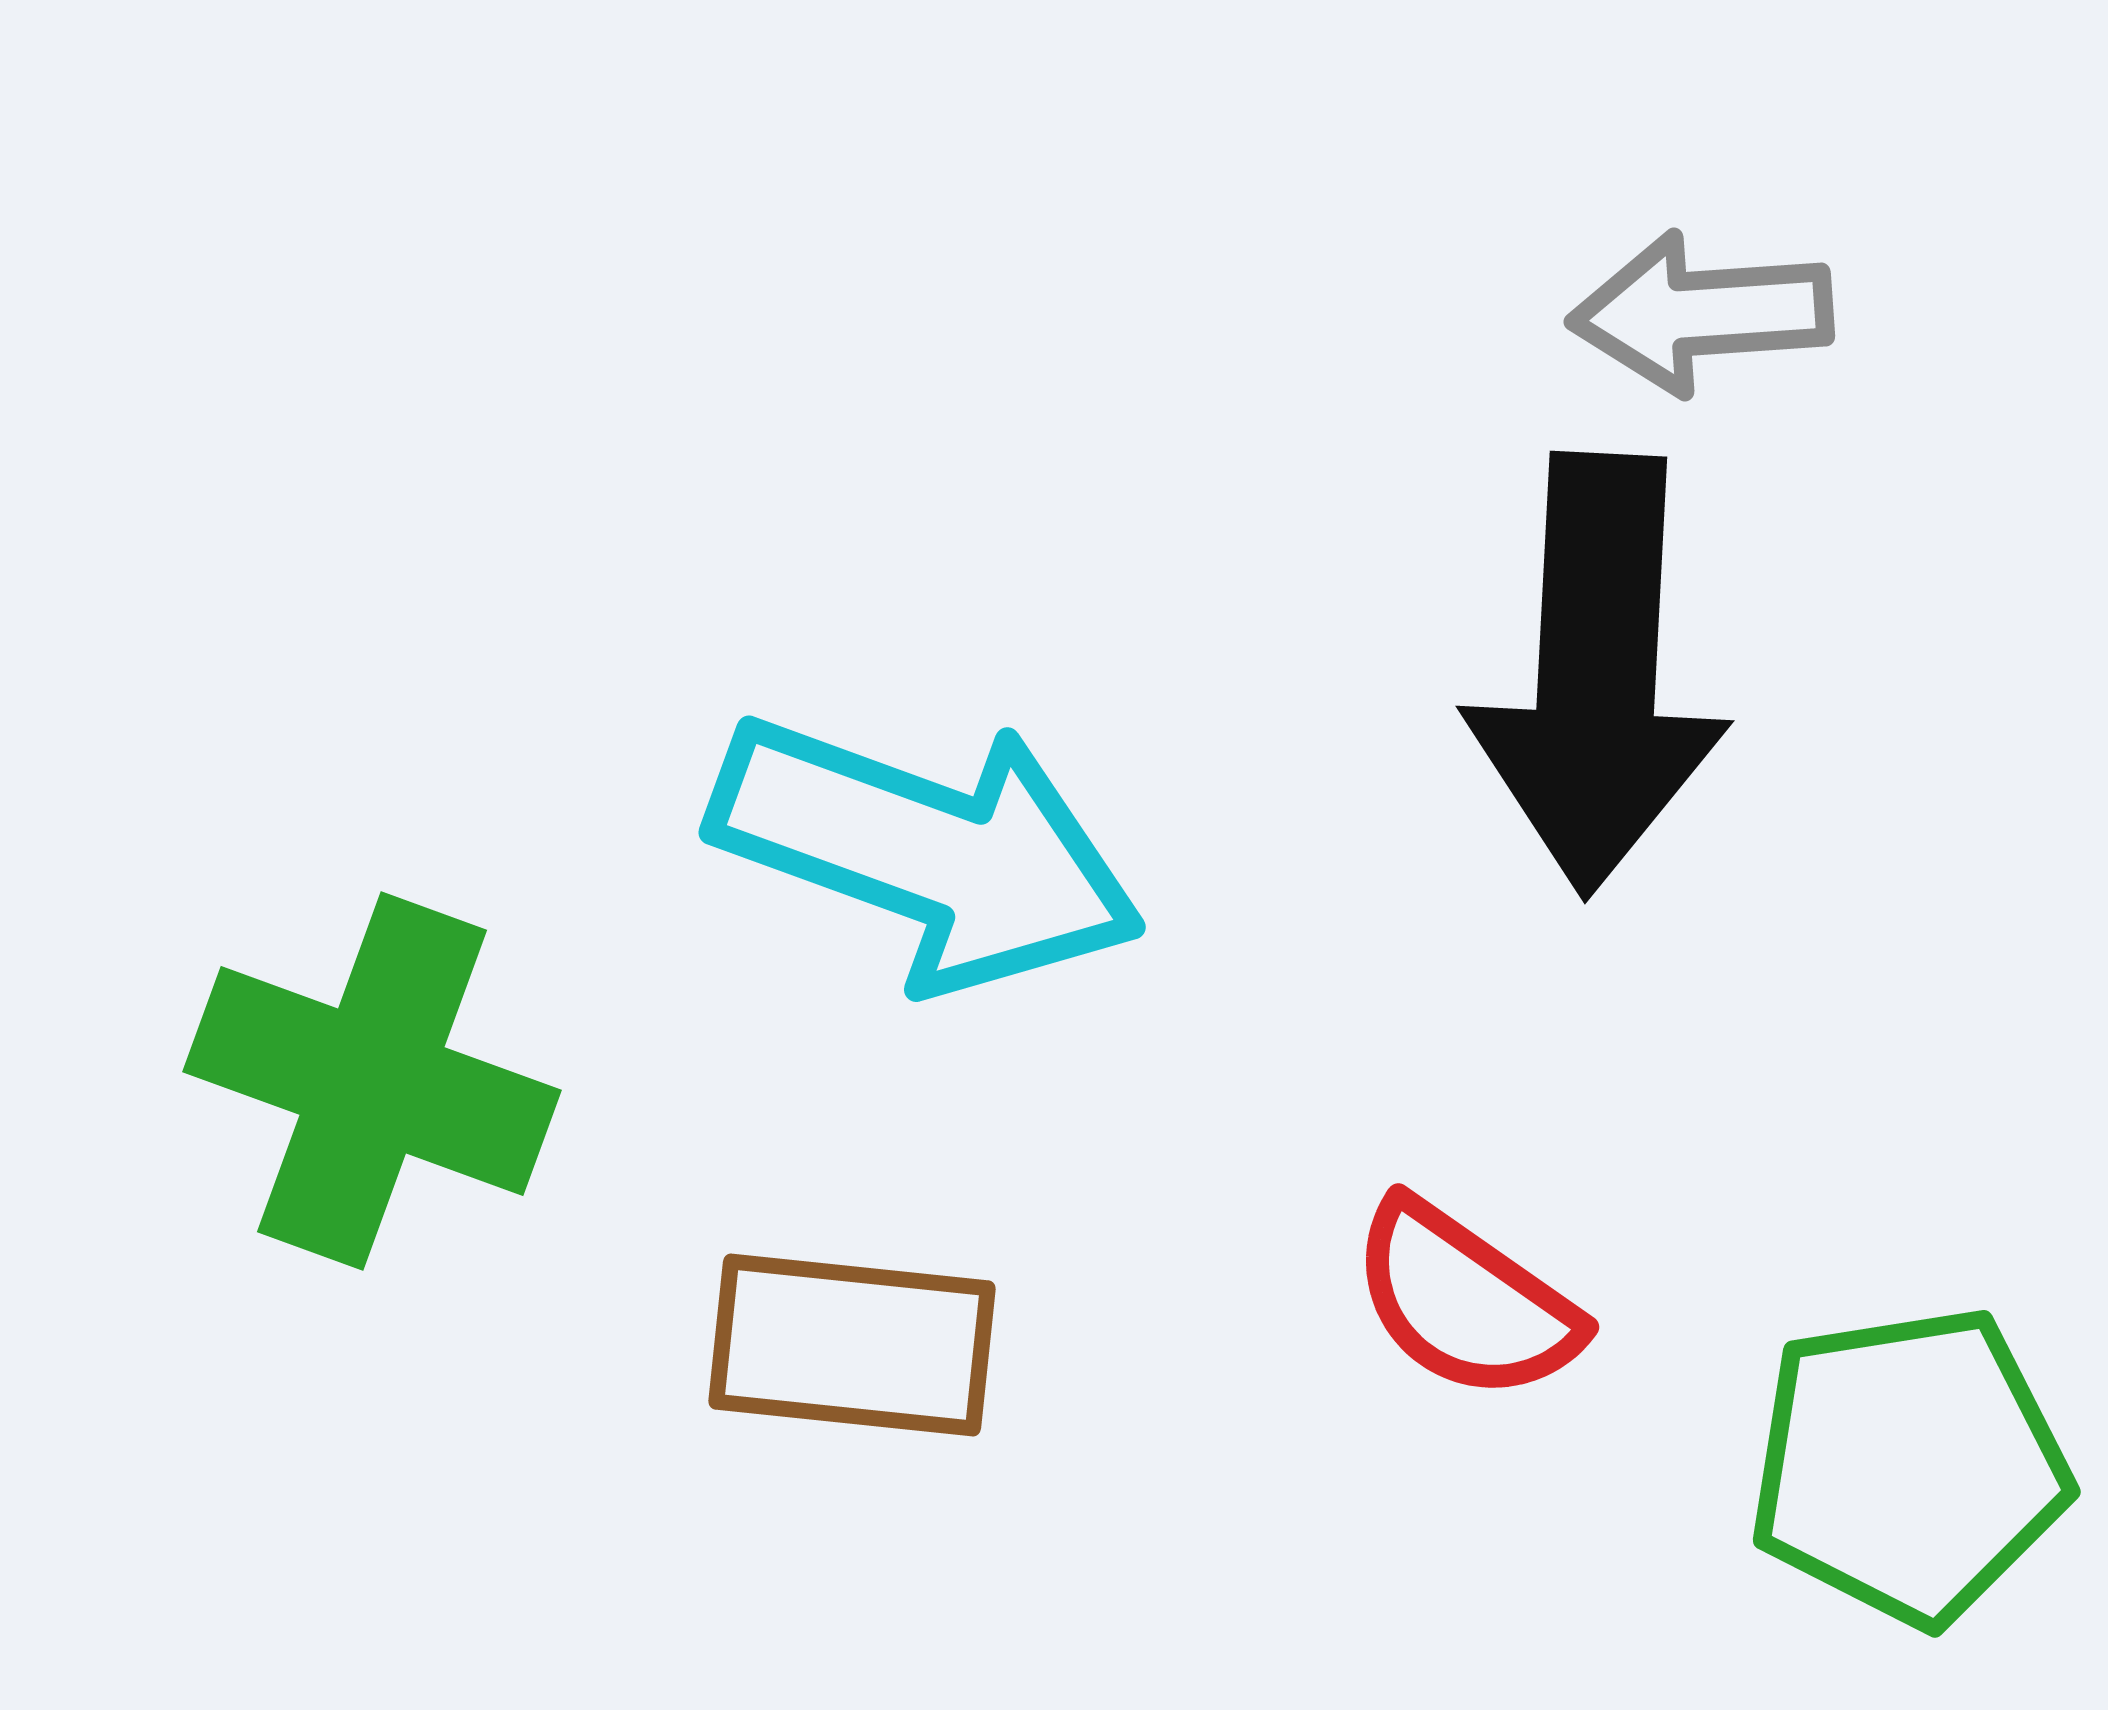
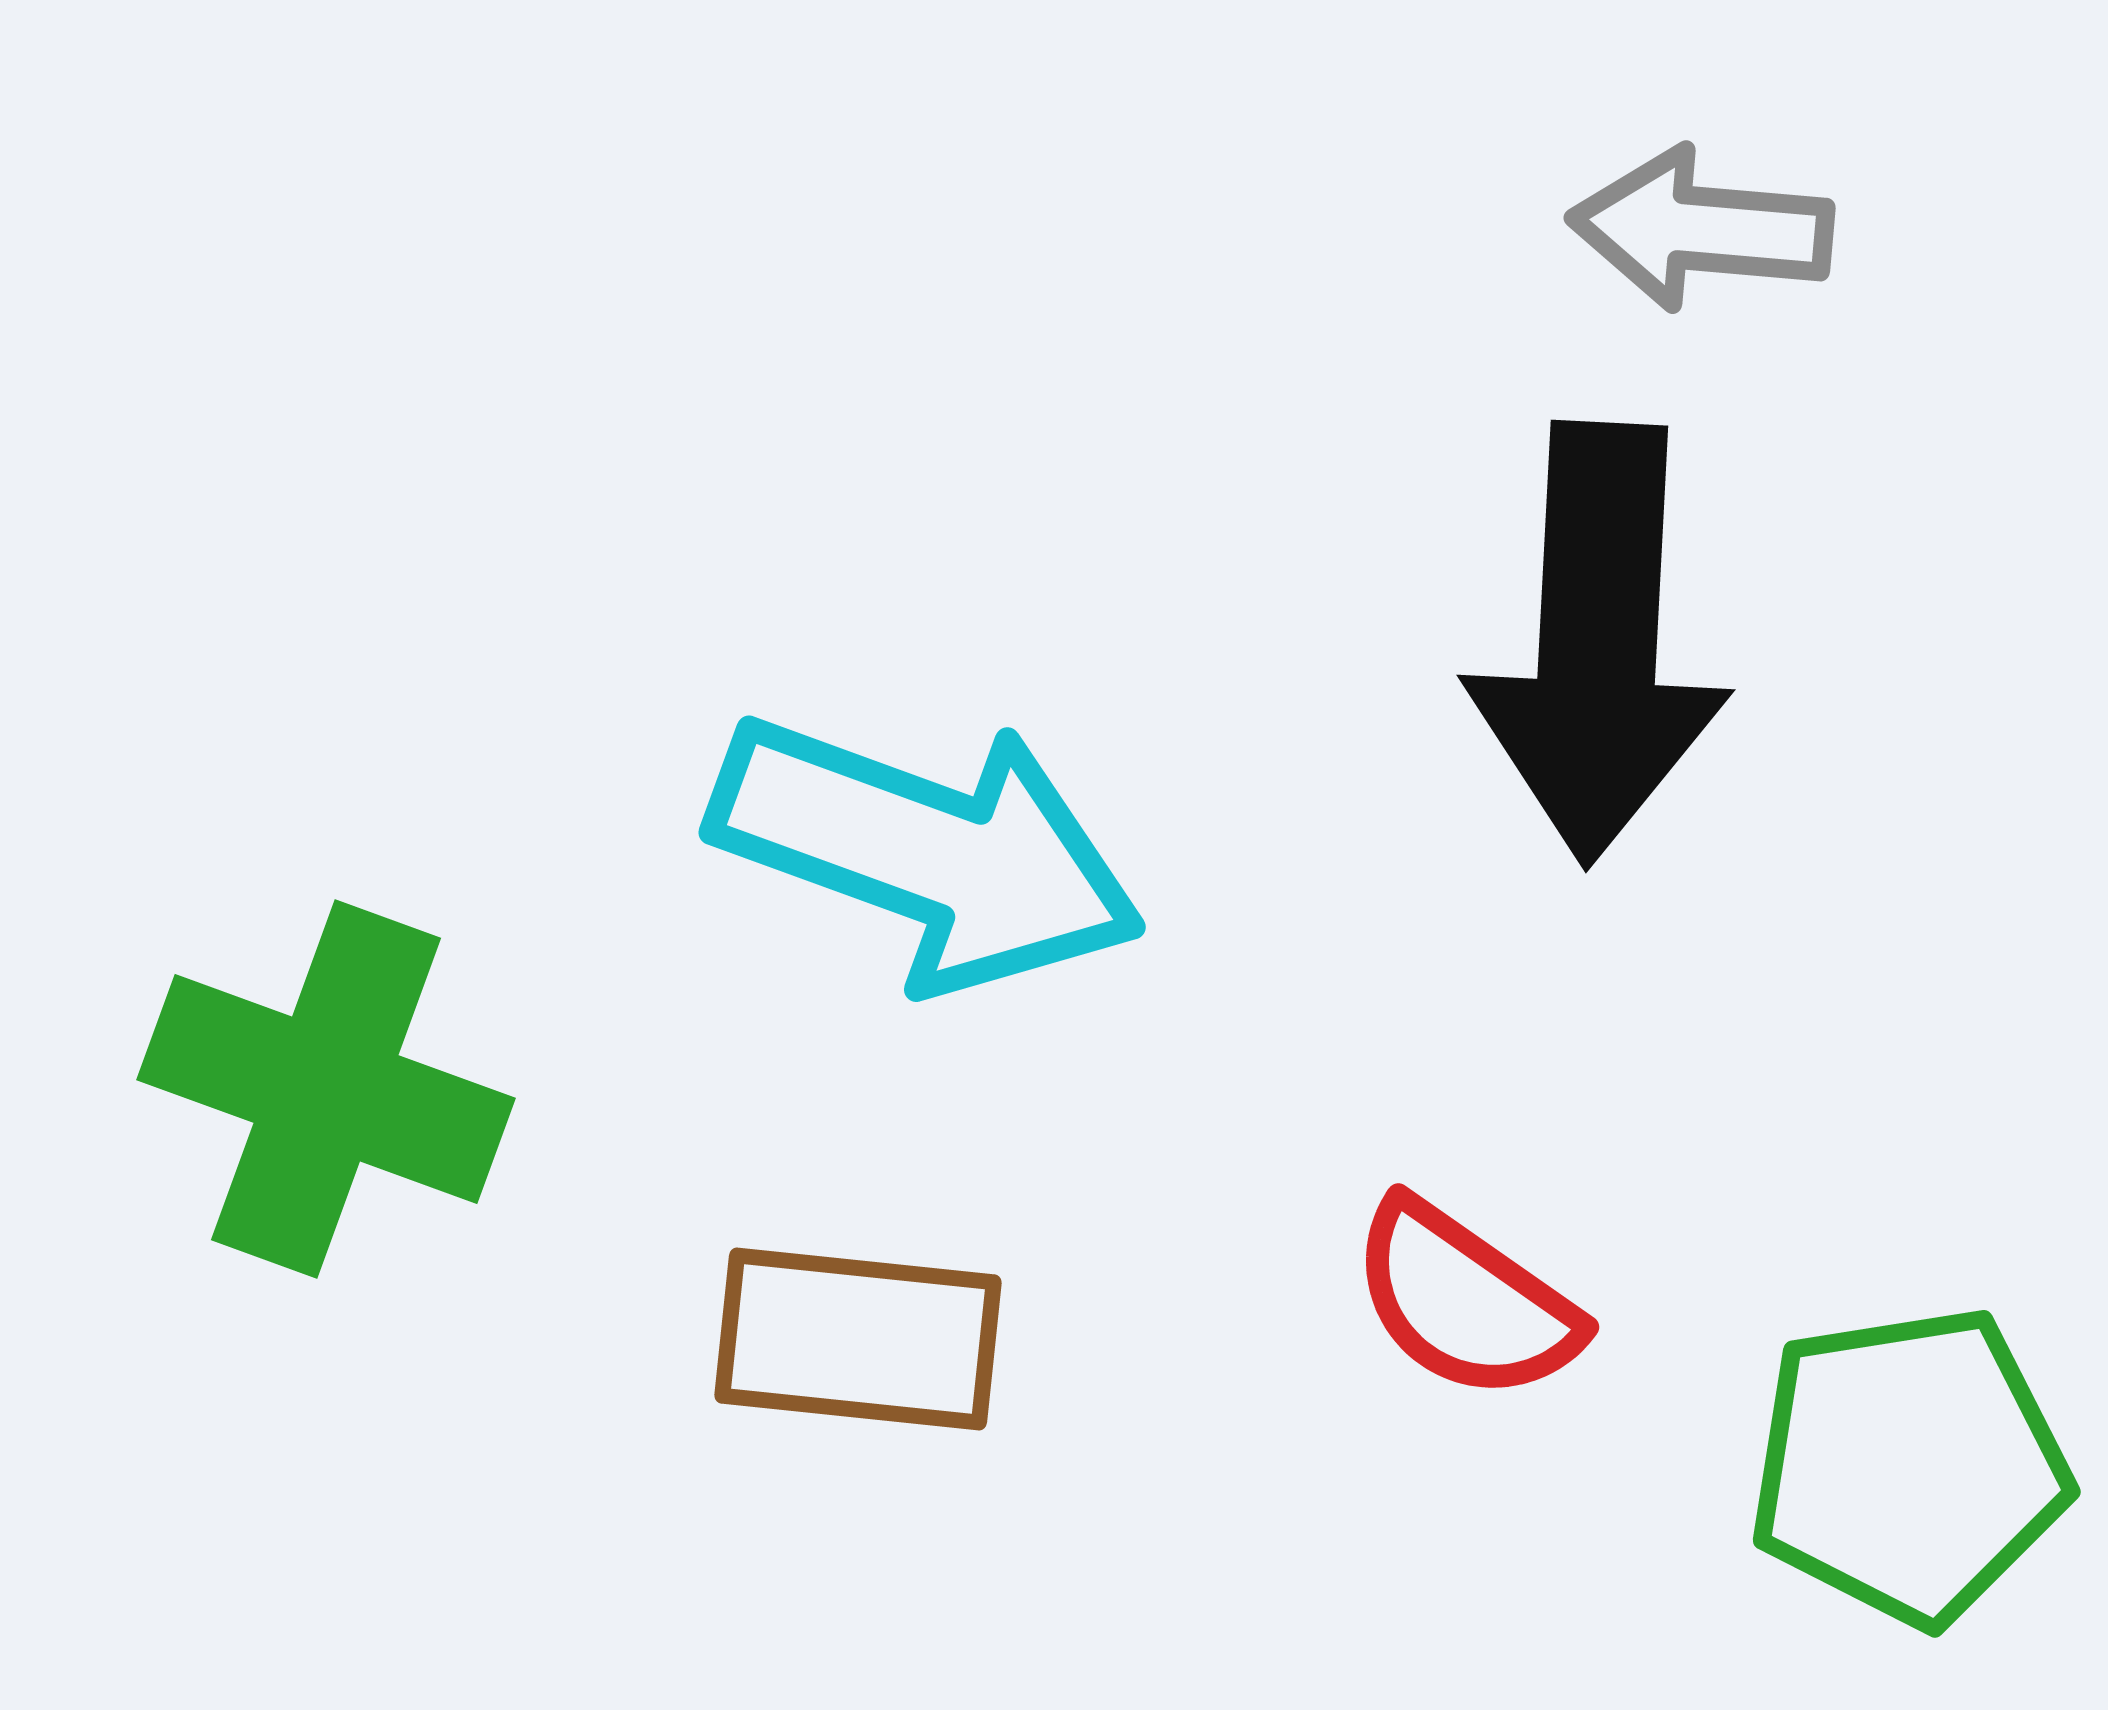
gray arrow: moved 84 px up; rotated 9 degrees clockwise
black arrow: moved 1 px right, 31 px up
green cross: moved 46 px left, 8 px down
brown rectangle: moved 6 px right, 6 px up
